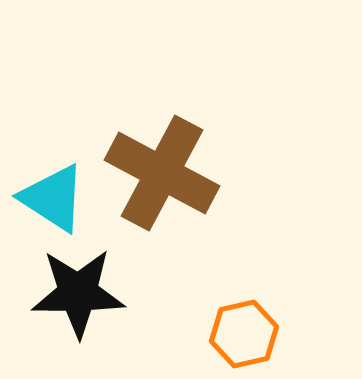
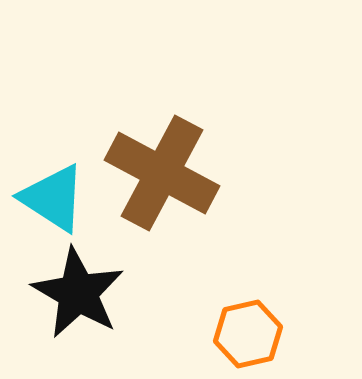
black star: rotated 30 degrees clockwise
orange hexagon: moved 4 px right
